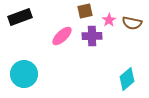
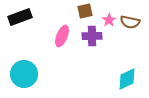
brown semicircle: moved 2 px left, 1 px up
pink ellipse: rotated 25 degrees counterclockwise
cyan diamond: rotated 15 degrees clockwise
